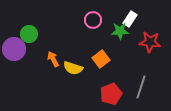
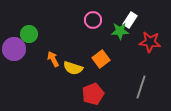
white rectangle: moved 1 px down
red pentagon: moved 18 px left
